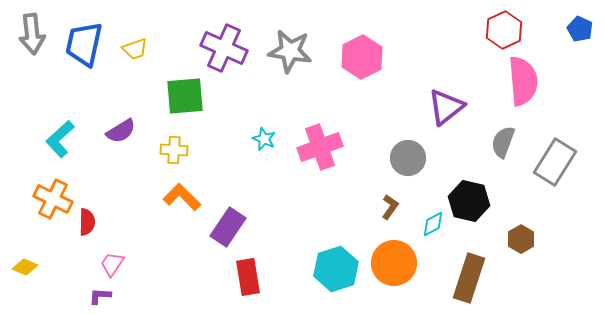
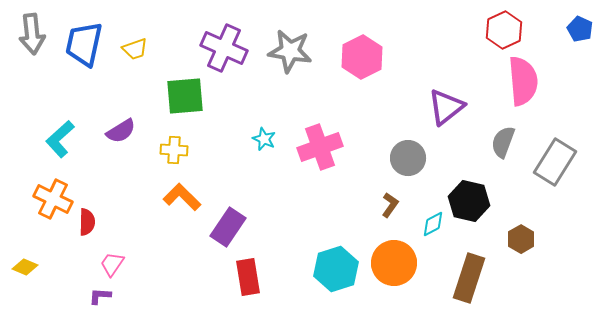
brown L-shape: moved 2 px up
